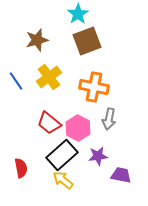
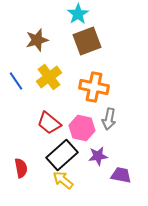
pink hexagon: moved 4 px right; rotated 15 degrees counterclockwise
